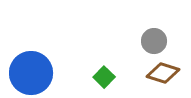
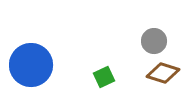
blue circle: moved 8 px up
green square: rotated 20 degrees clockwise
